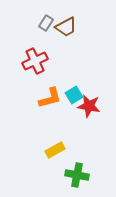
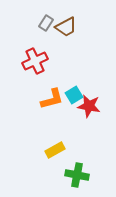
orange L-shape: moved 2 px right, 1 px down
